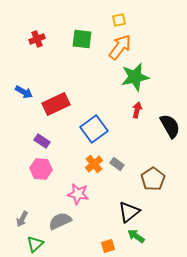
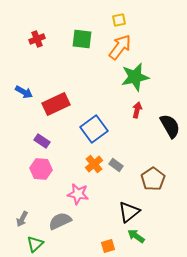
gray rectangle: moved 1 px left, 1 px down
